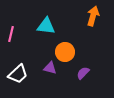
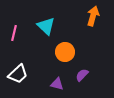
cyan triangle: rotated 36 degrees clockwise
pink line: moved 3 px right, 1 px up
purple triangle: moved 7 px right, 16 px down
purple semicircle: moved 1 px left, 2 px down
